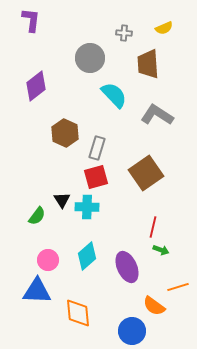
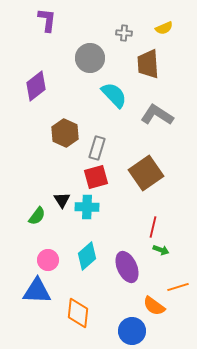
purple L-shape: moved 16 px right
orange diamond: rotated 12 degrees clockwise
